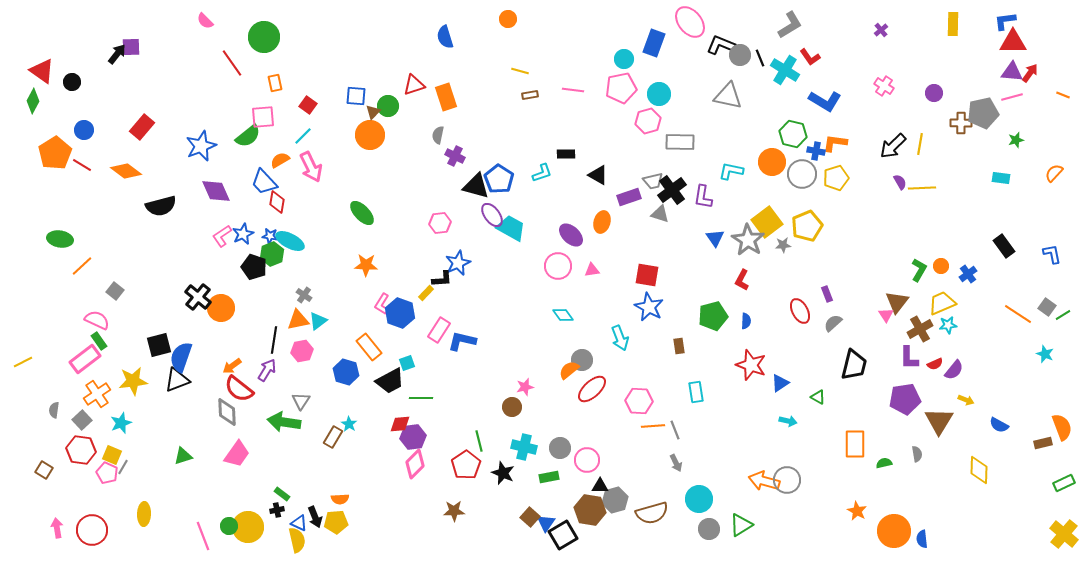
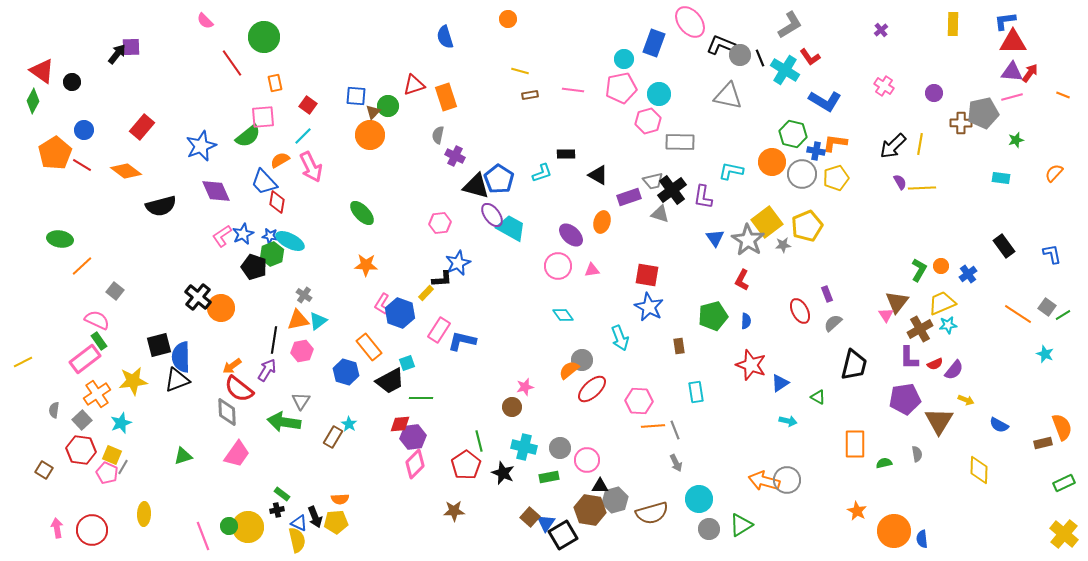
blue semicircle at (181, 357): rotated 20 degrees counterclockwise
